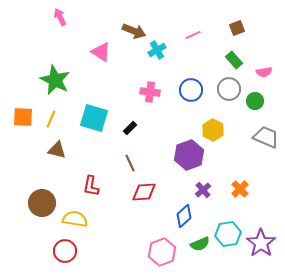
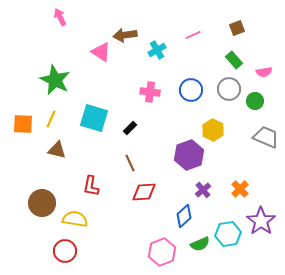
brown arrow: moved 9 px left, 4 px down; rotated 150 degrees clockwise
orange square: moved 7 px down
purple star: moved 22 px up
